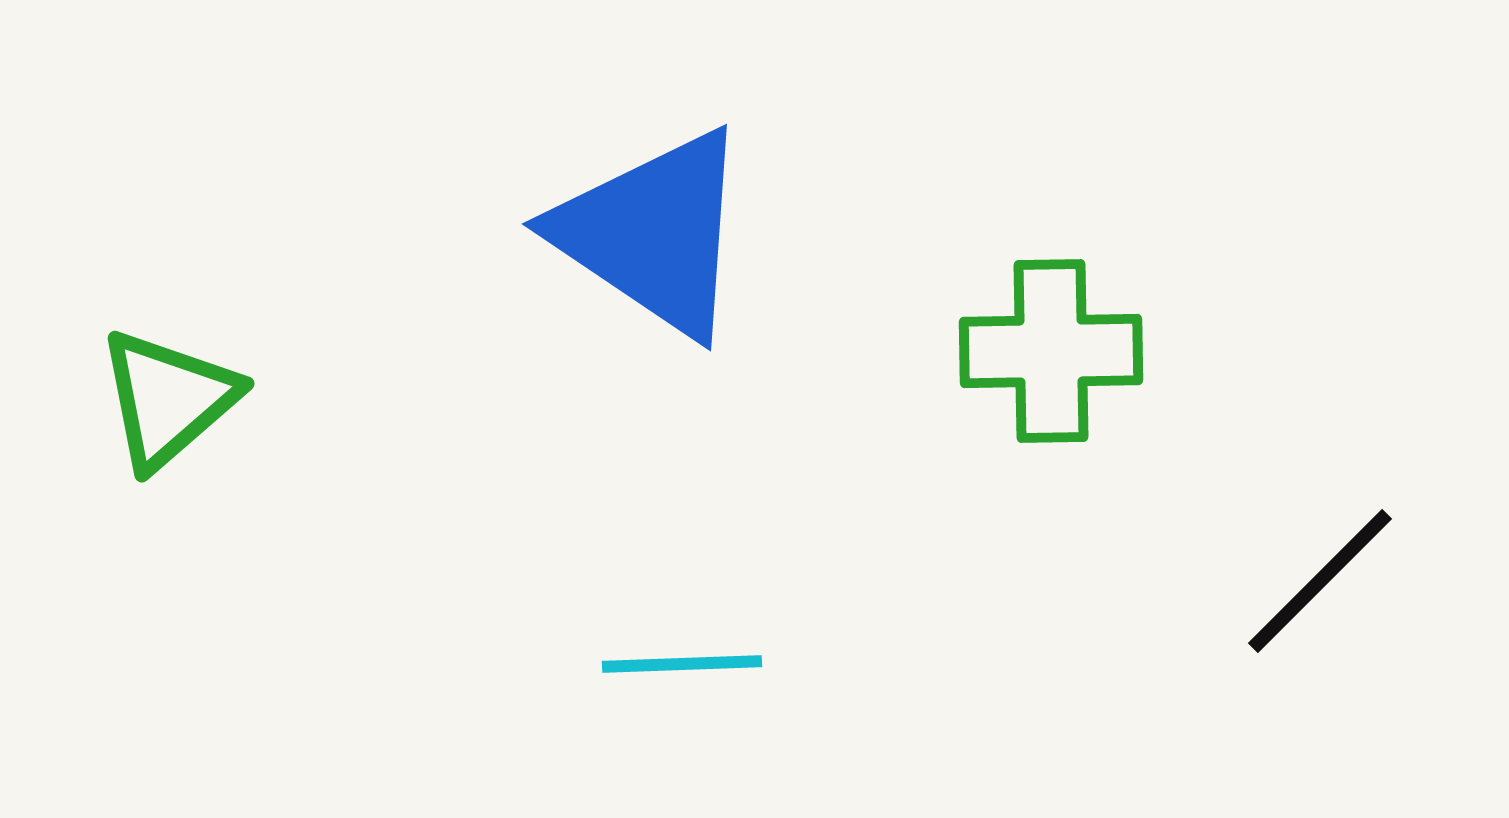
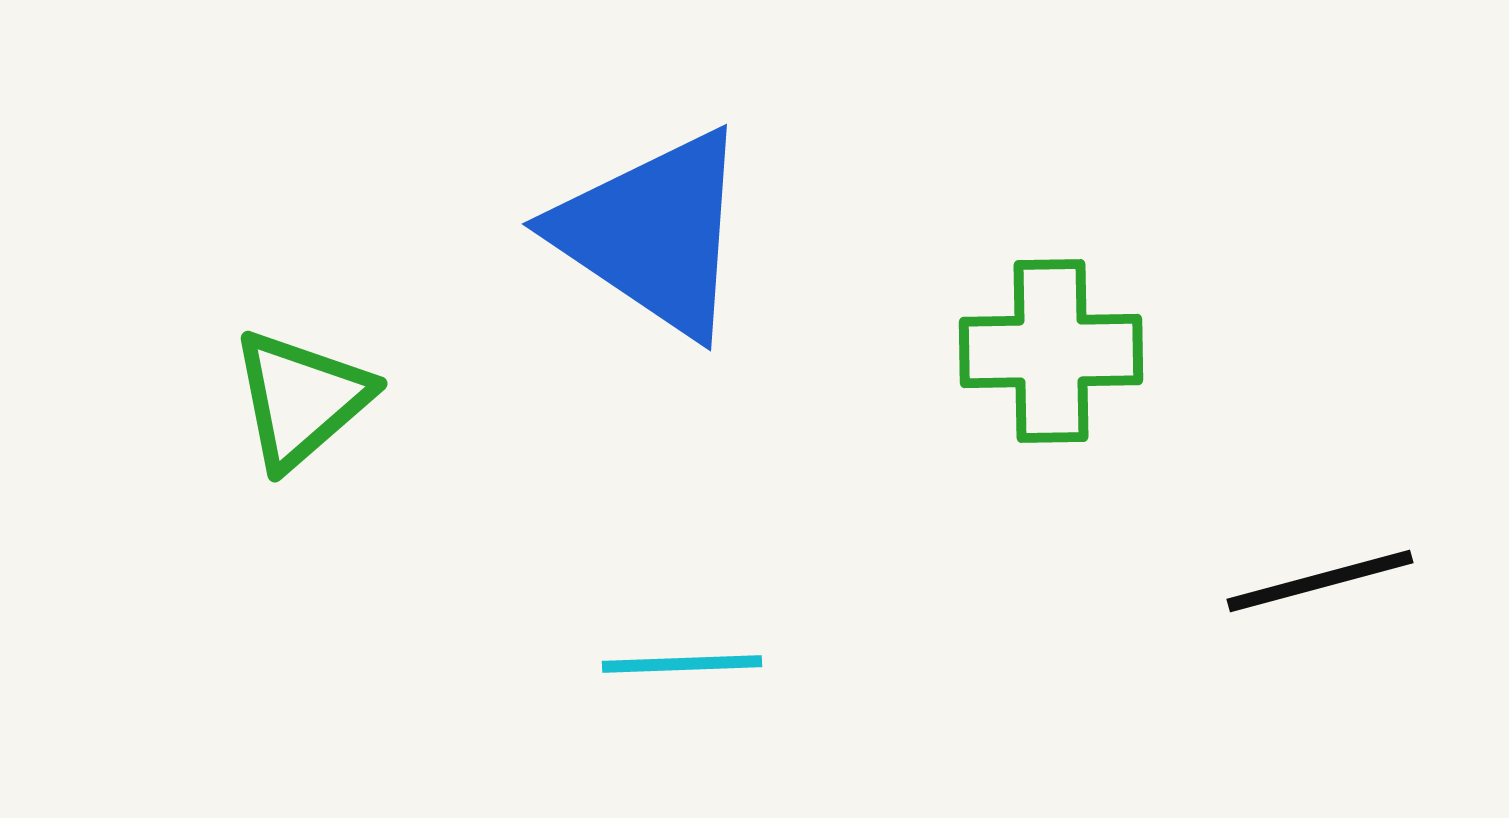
green triangle: moved 133 px right
black line: rotated 30 degrees clockwise
